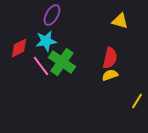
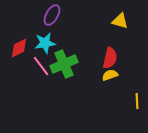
cyan star: moved 1 px left, 2 px down
green cross: moved 2 px right, 2 px down; rotated 32 degrees clockwise
yellow line: rotated 35 degrees counterclockwise
